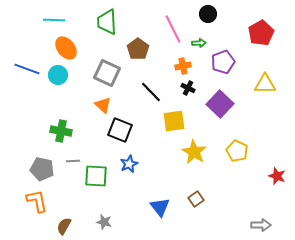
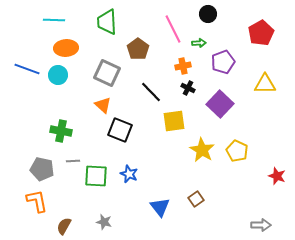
orange ellipse: rotated 55 degrees counterclockwise
yellow star: moved 8 px right, 2 px up
blue star: moved 10 px down; rotated 24 degrees counterclockwise
